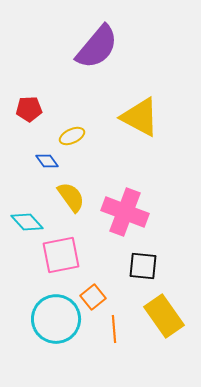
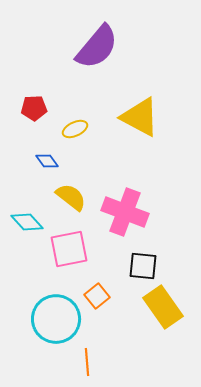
red pentagon: moved 5 px right, 1 px up
yellow ellipse: moved 3 px right, 7 px up
yellow semicircle: rotated 16 degrees counterclockwise
pink square: moved 8 px right, 6 px up
orange square: moved 4 px right, 1 px up
yellow rectangle: moved 1 px left, 9 px up
orange line: moved 27 px left, 33 px down
